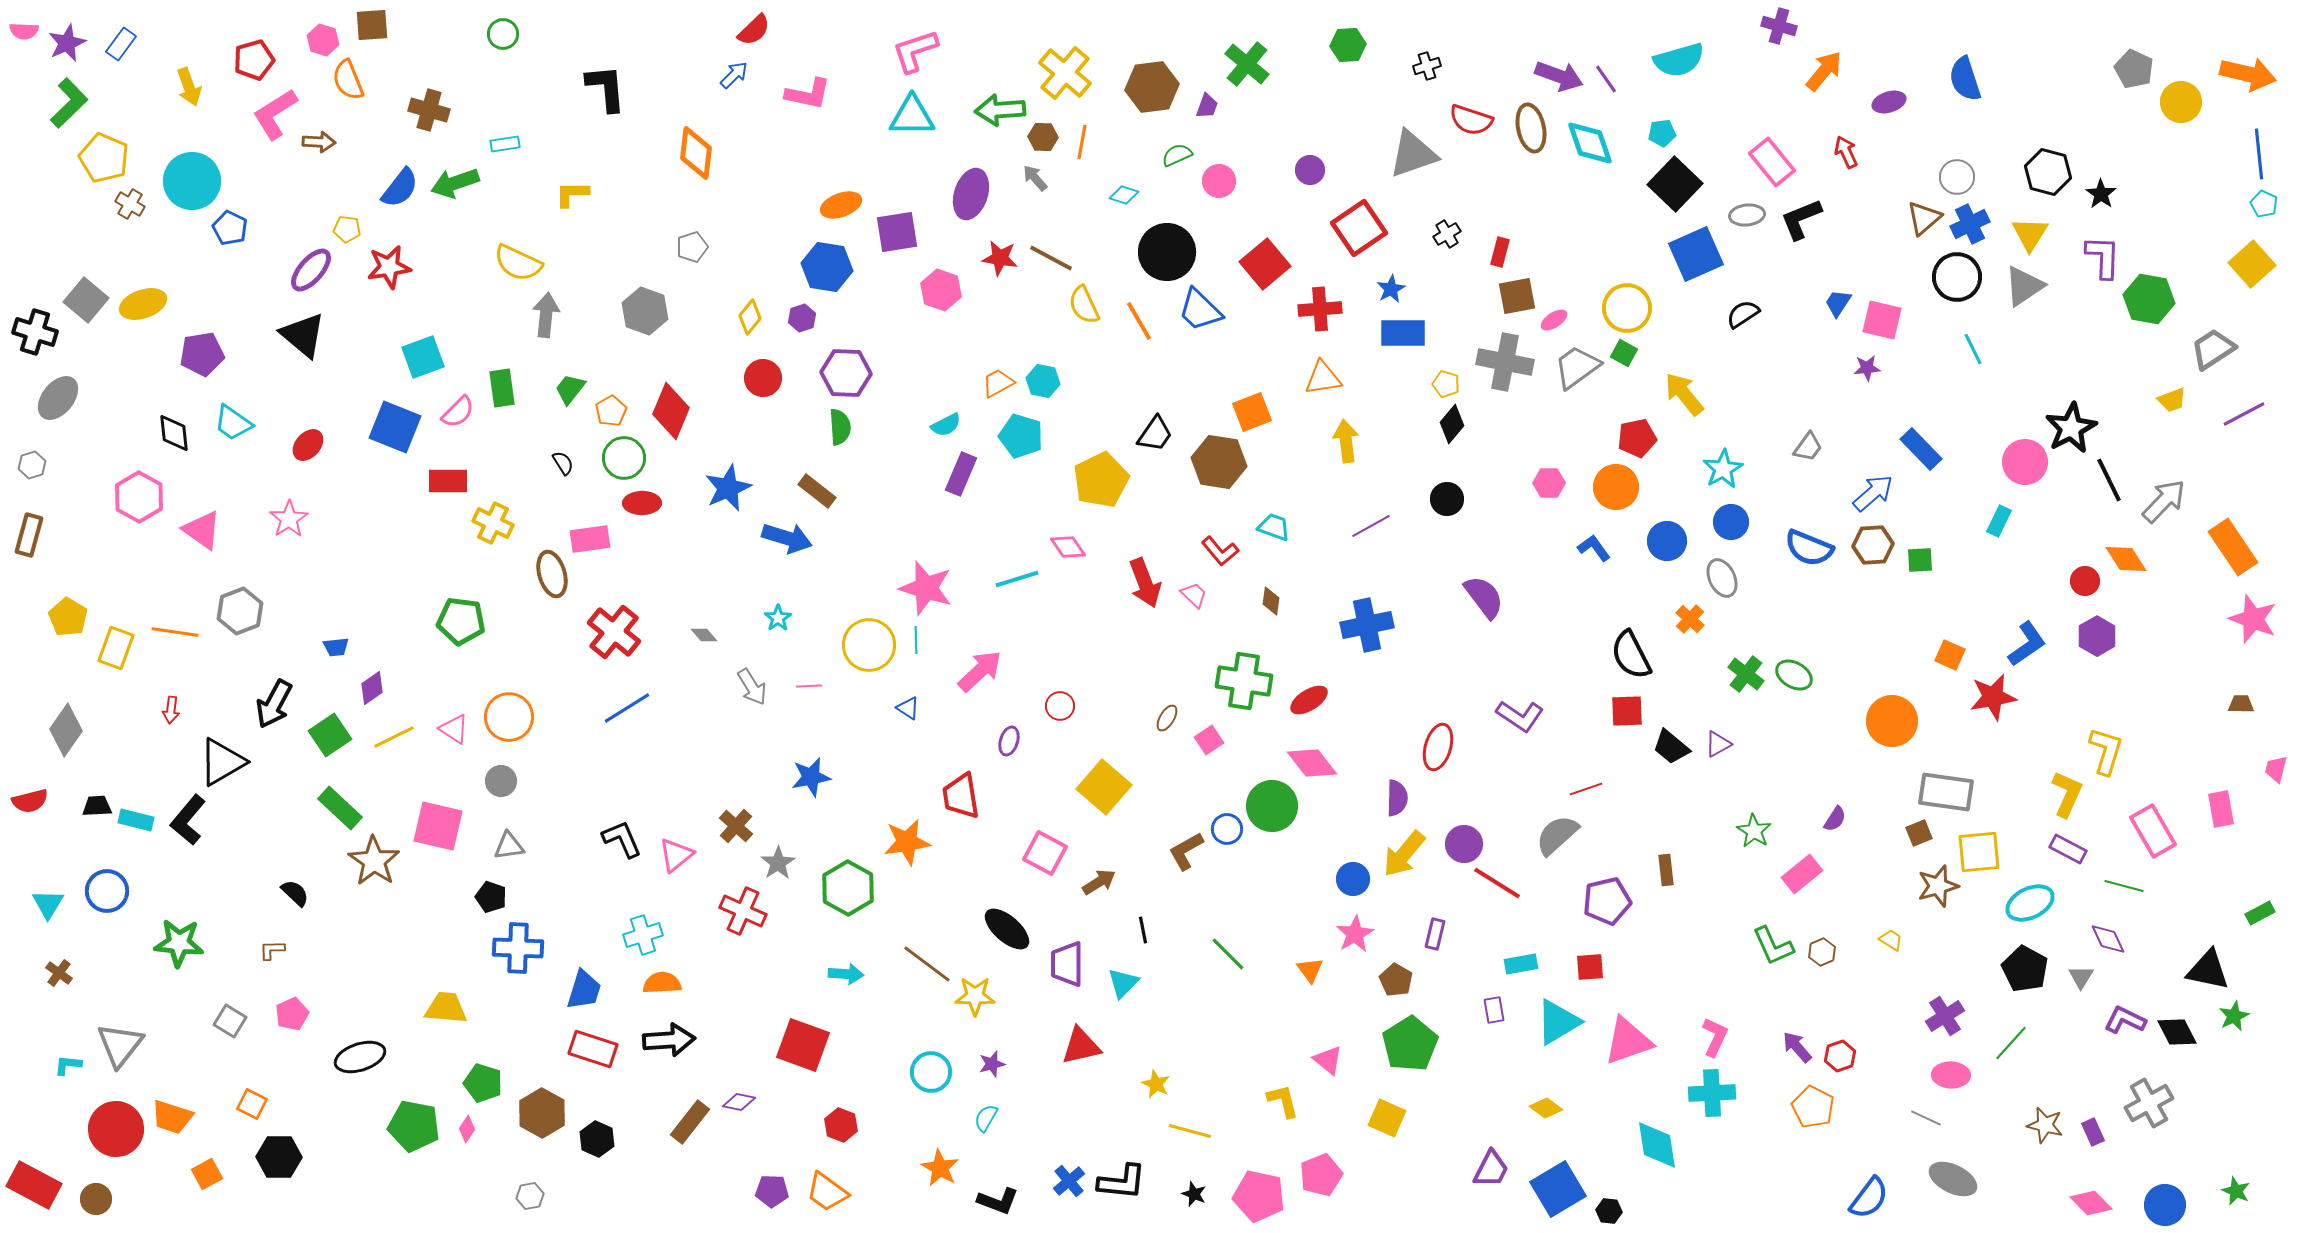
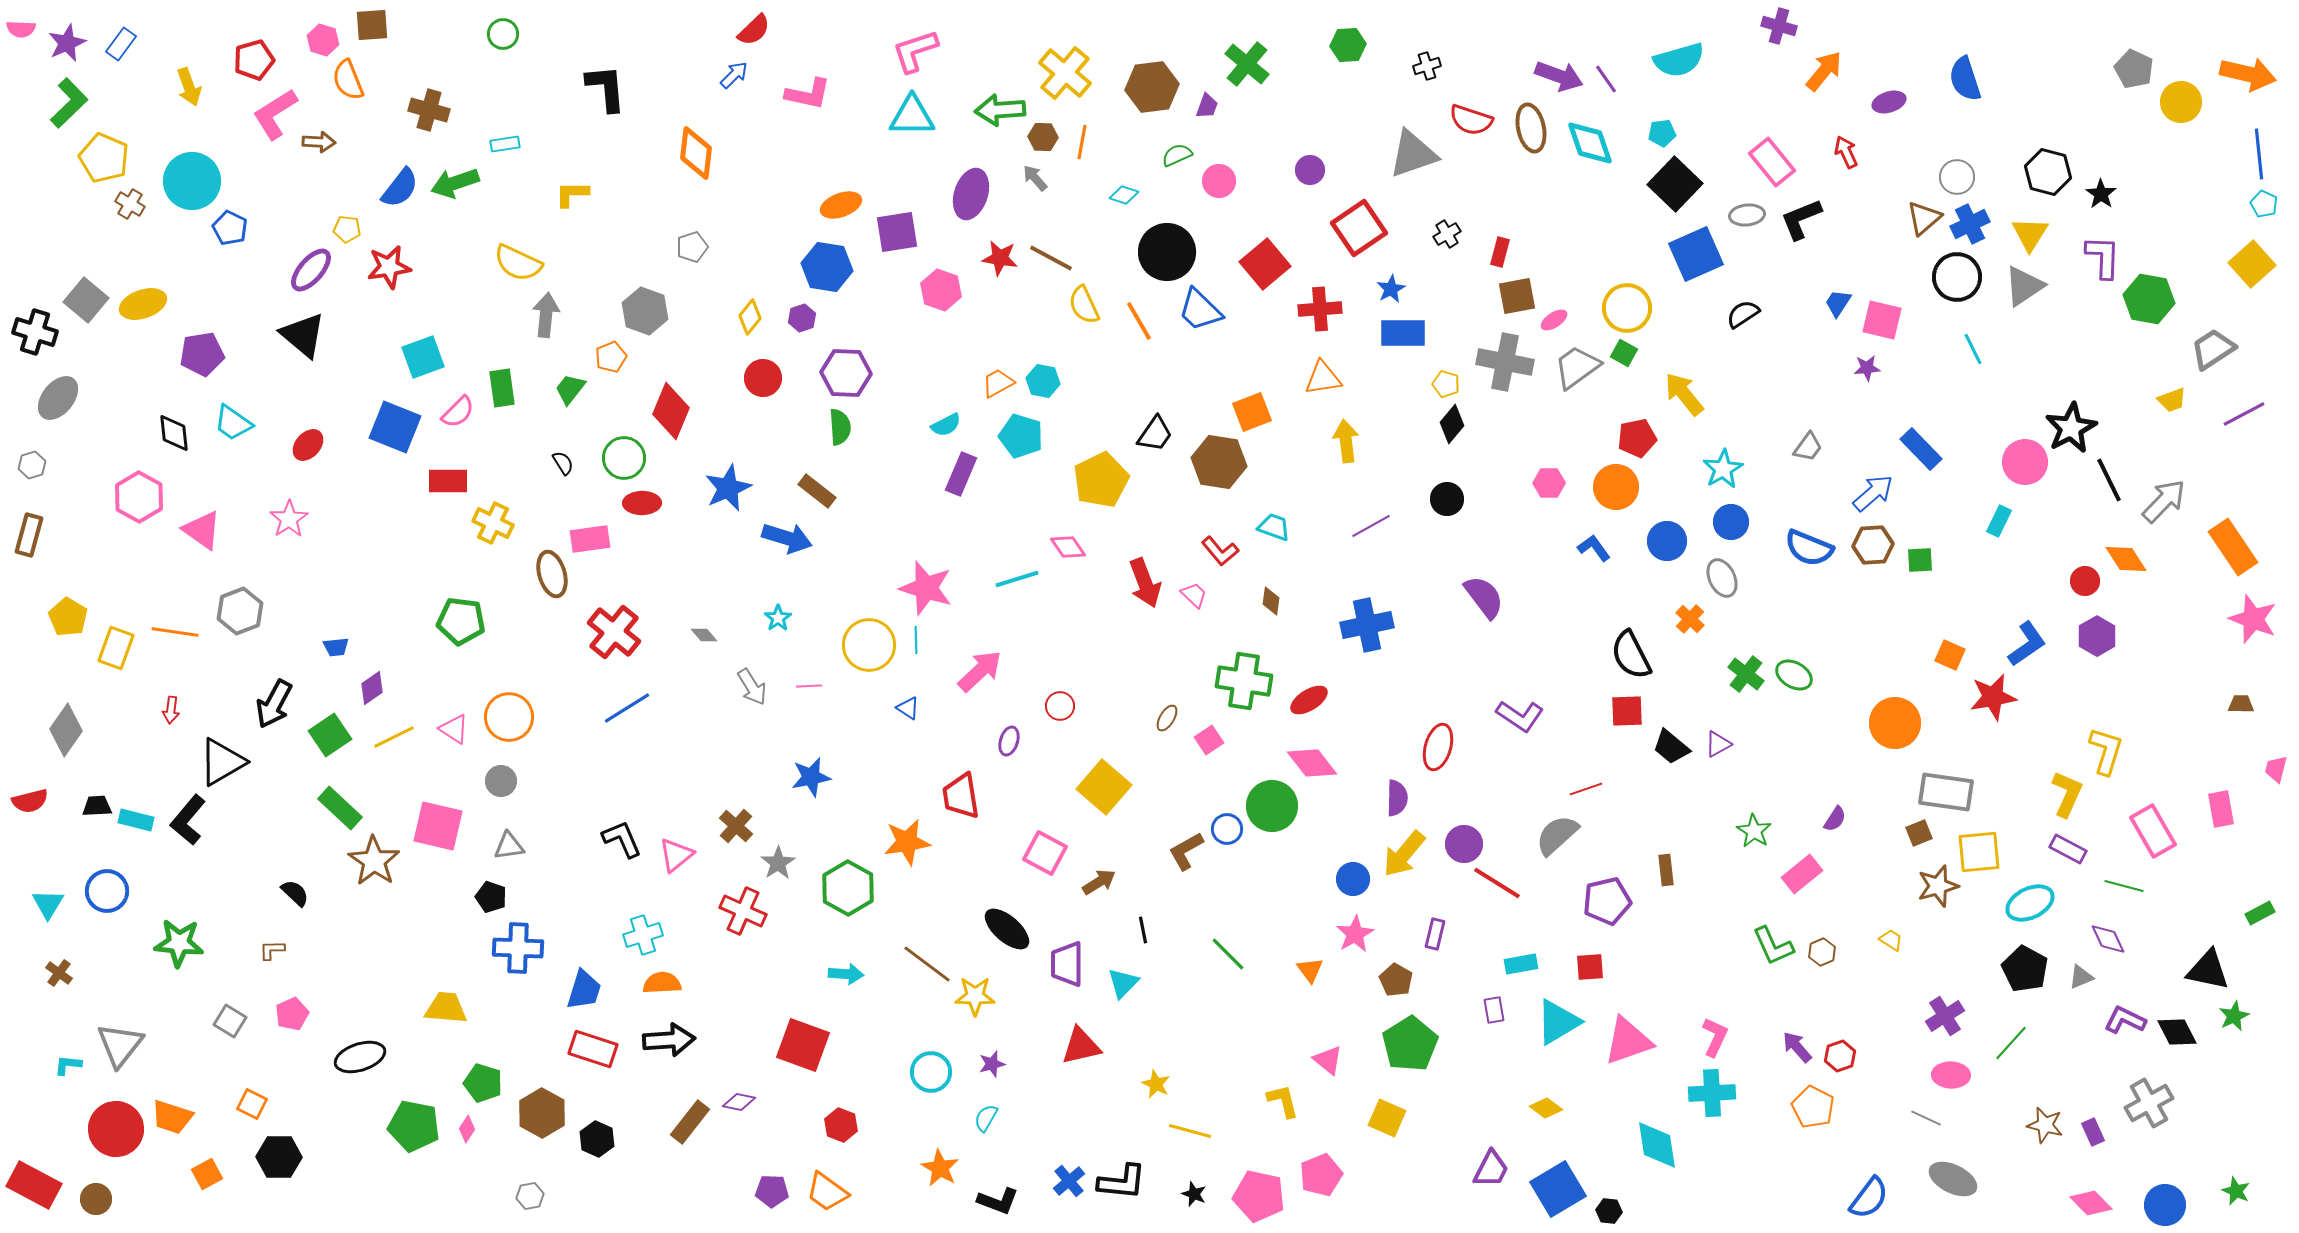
pink semicircle at (24, 31): moved 3 px left, 2 px up
orange pentagon at (611, 411): moved 54 px up; rotated 8 degrees clockwise
orange circle at (1892, 721): moved 3 px right, 2 px down
gray triangle at (2081, 977): rotated 36 degrees clockwise
